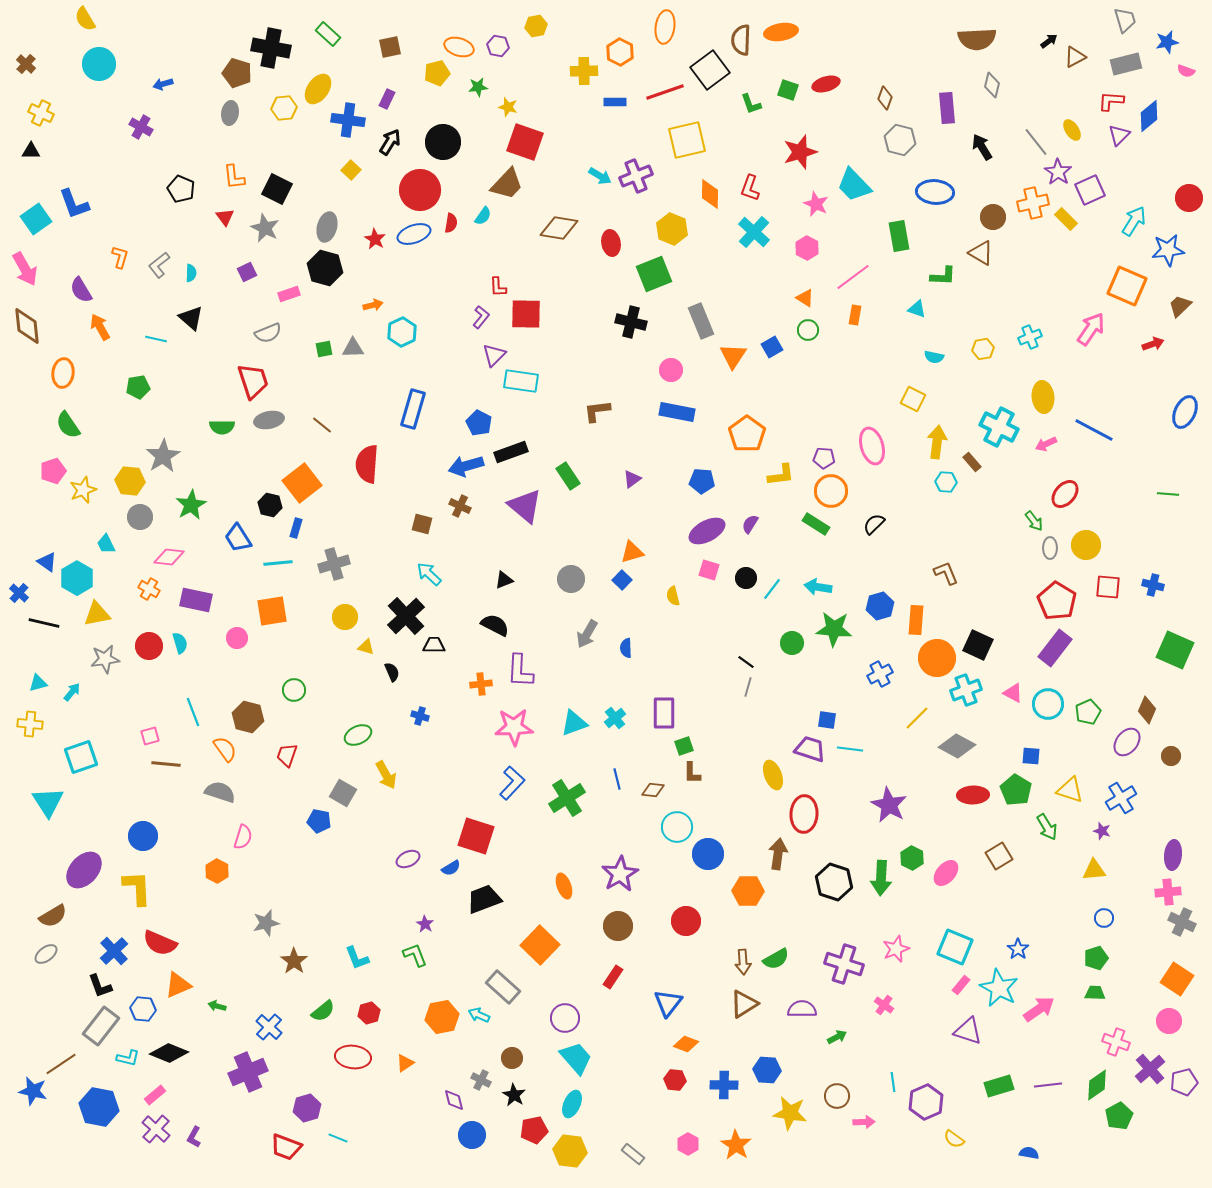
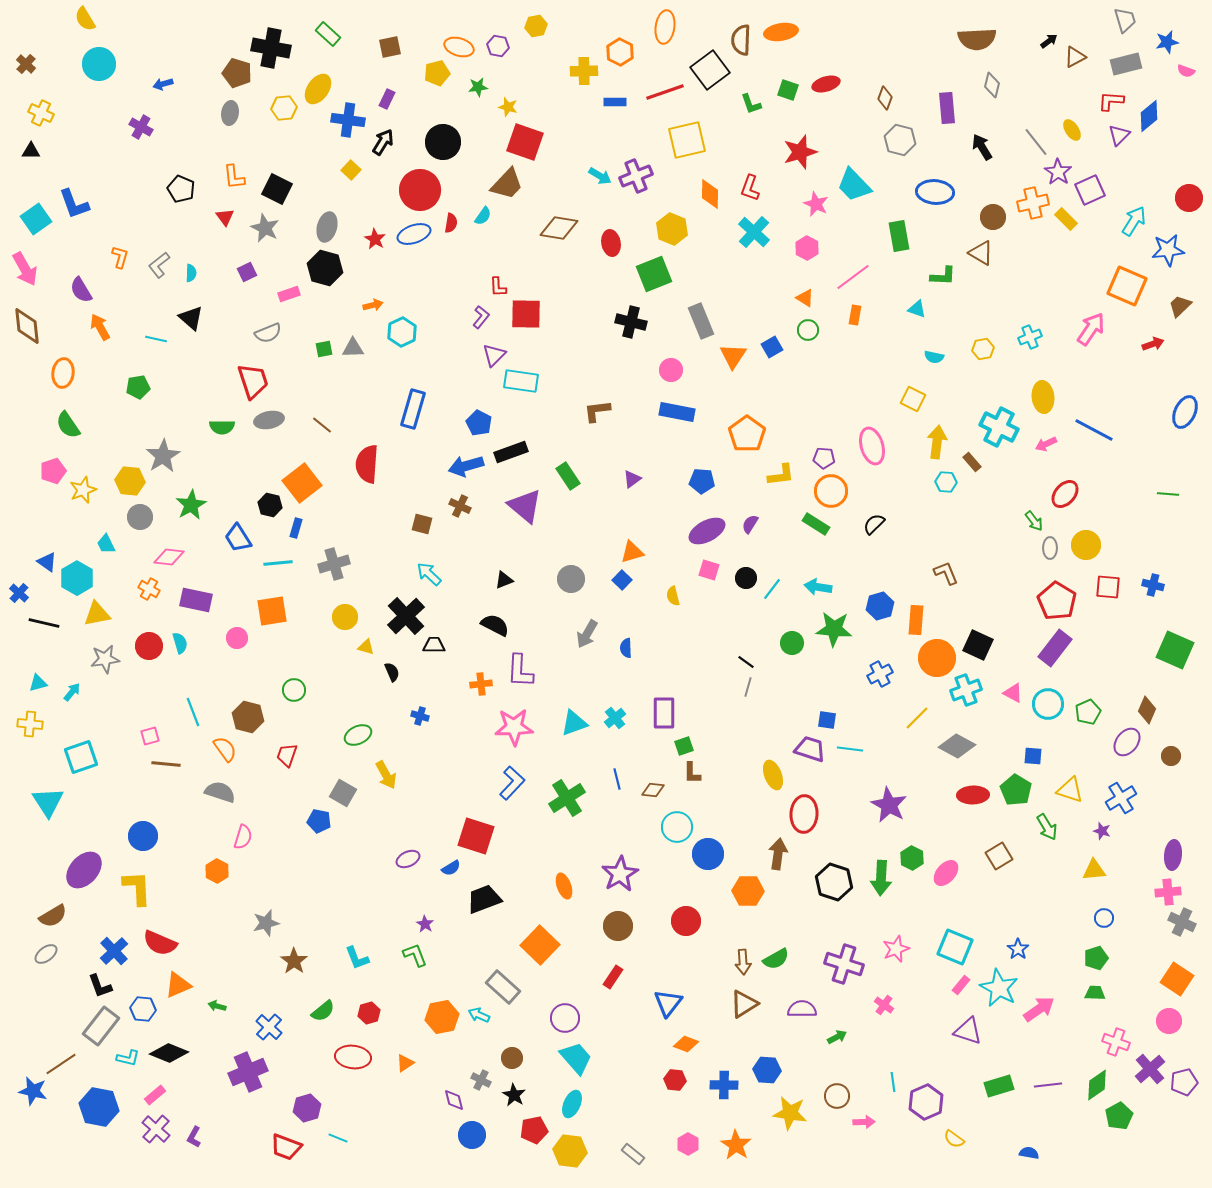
black arrow at (390, 142): moved 7 px left
blue square at (1031, 756): moved 2 px right
